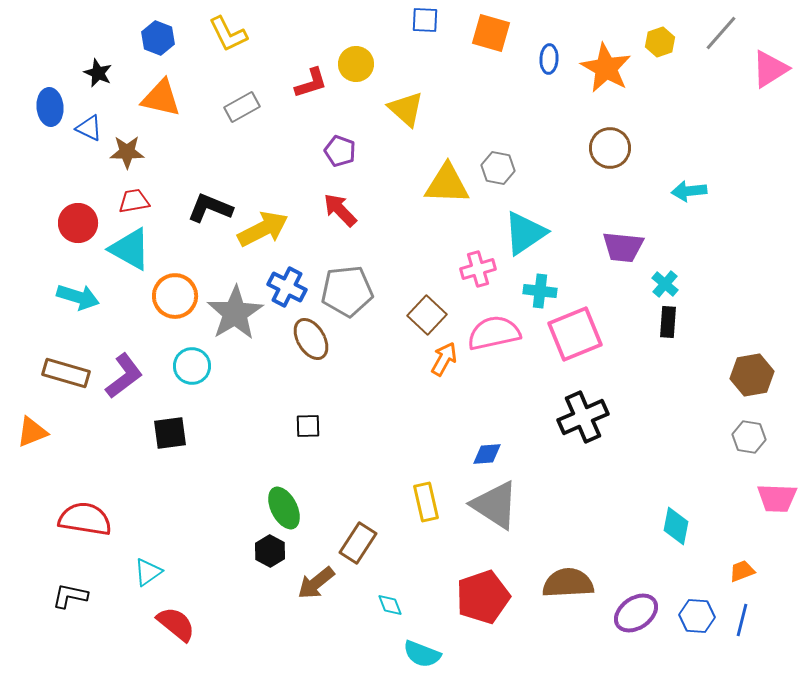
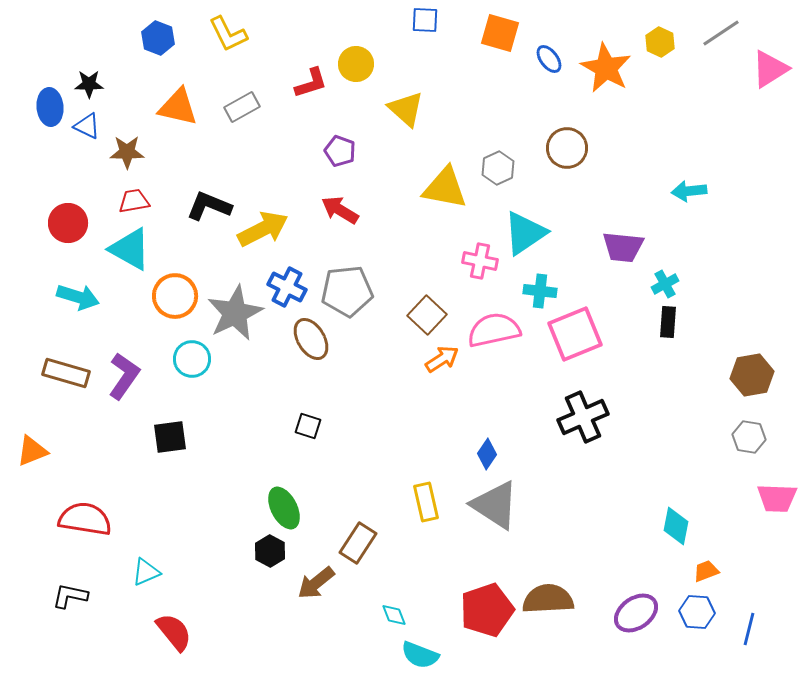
orange square at (491, 33): moved 9 px right
gray line at (721, 33): rotated 15 degrees clockwise
yellow hexagon at (660, 42): rotated 16 degrees counterclockwise
blue ellipse at (549, 59): rotated 40 degrees counterclockwise
black star at (98, 73): moved 9 px left, 11 px down; rotated 24 degrees counterclockwise
orange triangle at (161, 98): moved 17 px right, 9 px down
blue triangle at (89, 128): moved 2 px left, 2 px up
brown circle at (610, 148): moved 43 px left
gray hexagon at (498, 168): rotated 24 degrees clockwise
yellow triangle at (447, 184): moved 2 px left, 4 px down; rotated 9 degrees clockwise
black L-shape at (210, 208): moved 1 px left, 2 px up
red arrow at (340, 210): rotated 15 degrees counterclockwise
red circle at (78, 223): moved 10 px left
pink cross at (478, 269): moved 2 px right, 8 px up; rotated 28 degrees clockwise
cyan cross at (665, 284): rotated 20 degrees clockwise
gray star at (235, 313): rotated 6 degrees clockwise
pink semicircle at (494, 333): moved 3 px up
orange arrow at (444, 359): moved 2 px left; rotated 28 degrees clockwise
cyan circle at (192, 366): moved 7 px up
purple L-shape at (124, 376): rotated 18 degrees counterclockwise
black square at (308, 426): rotated 20 degrees clockwise
orange triangle at (32, 432): moved 19 px down
black square at (170, 433): moved 4 px down
blue diamond at (487, 454): rotated 52 degrees counterclockwise
orange trapezoid at (742, 571): moved 36 px left
cyan triangle at (148, 572): moved 2 px left; rotated 12 degrees clockwise
brown semicircle at (568, 583): moved 20 px left, 16 px down
red pentagon at (483, 597): moved 4 px right, 13 px down
cyan diamond at (390, 605): moved 4 px right, 10 px down
blue hexagon at (697, 616): moved 4 px up
blue line at (742, 620): moved 7 px right, 9 px down
red semicircle at (176, 624): moved 2 px left, 8 px down; rotated 12 degrees clockwise
cyan semicircle at (422, 654): moved 2 px left, 1 px down
